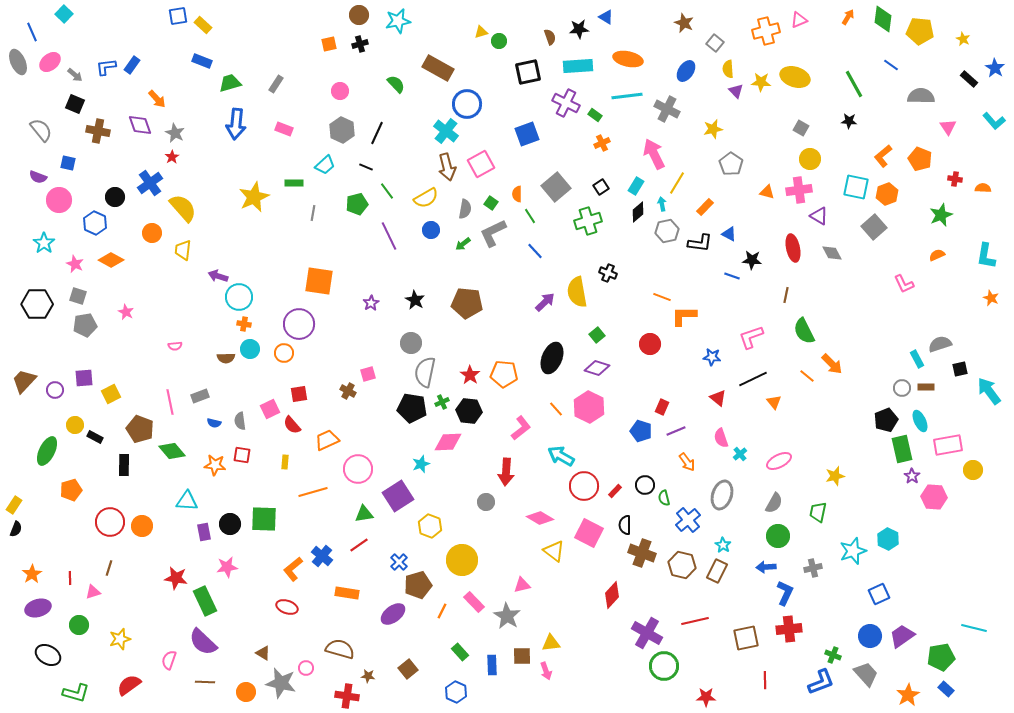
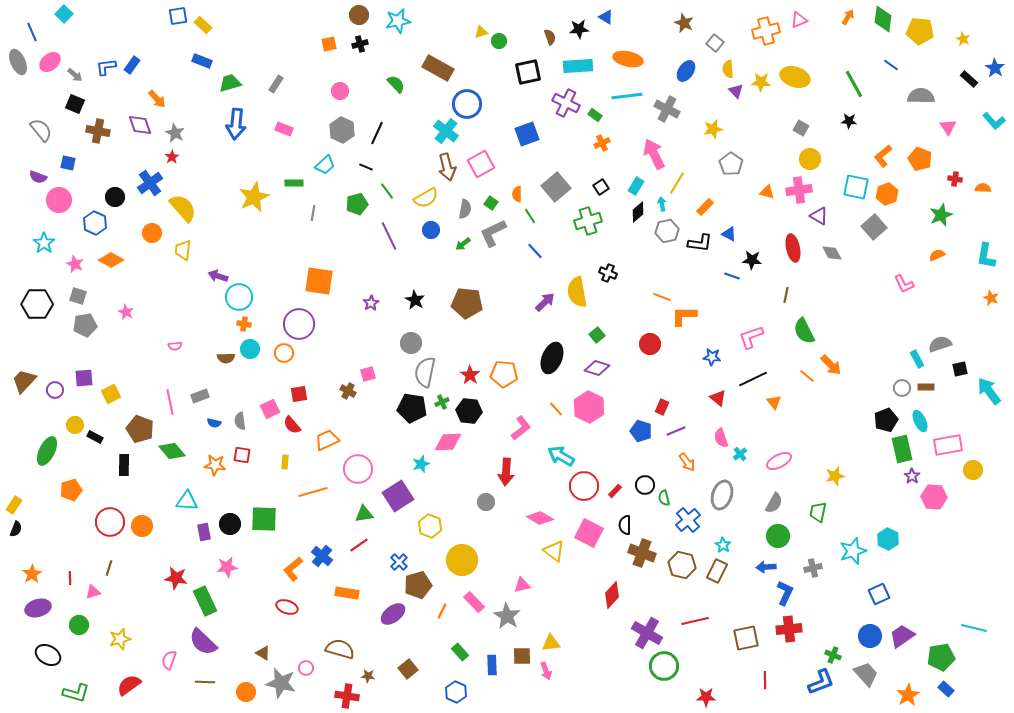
orange arrow at (832, 364): moved 1 px left, 1 px down
